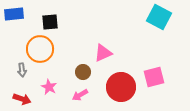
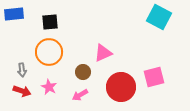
orange circle: moved 9 px right, 3 px down
red arrow: moved 8 px up
